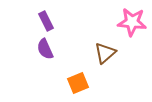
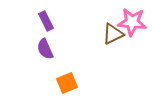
brown triangle: moved 8 px right, 19 px up; rotated 15 degrees clockwise
orange square: moved 11 px left
